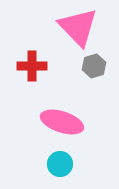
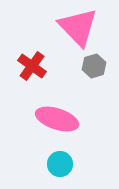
red cross: rotated 36 degrees clockwise
pink ellipse: moved 5 px left, 3 px up
